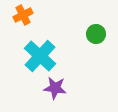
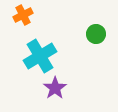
cyan cross: rotated 16 degrees clockwise
purple star: rotated 30 degrees clockwise
